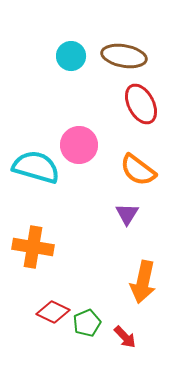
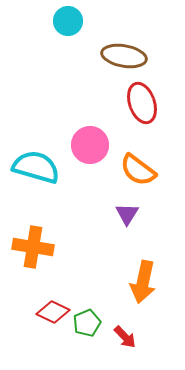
cyan circle: moved 3 px left, 35 px up
red ellipse: moved 1 px right, 1 px up; rotated 9 degrees clockwise
pink circle: moved 11 px right
